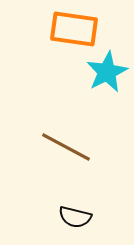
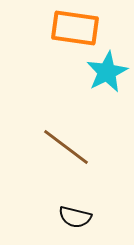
orange rectangle: moved 1 px right, 1 px up
brown line: rotated 9 degrees clockwise
